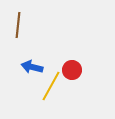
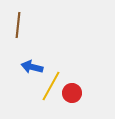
red circle: moved 23 px down
